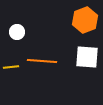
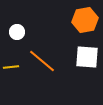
orange hexagon: rotated 10 degrees clockwise
orange line: rotated 36 degrees clockwise
